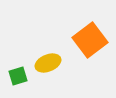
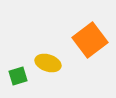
yellow ellipse: rotated 40 degrees clockwise
